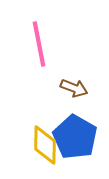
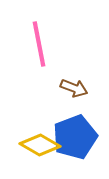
blue pentagon: rotated 21 degrees clockwise
yellow diamond: moved 5 px left; rotated 60 degrees counterclockwise
